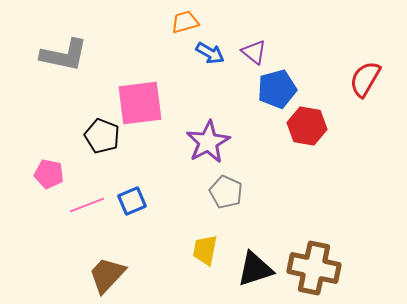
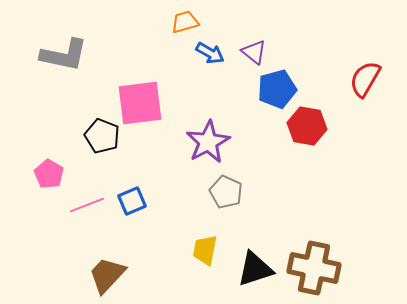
pink pentagon: rotated 20 degrees clockwise
